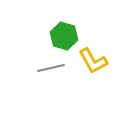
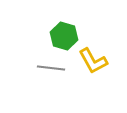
gray line: rotated 20 degrees clockwise
